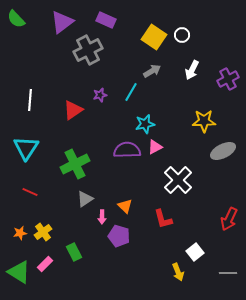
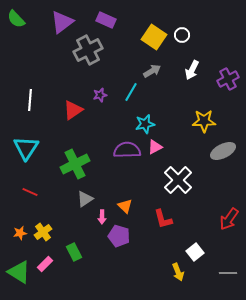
red arrow: rotated 10 degrees clockwise
